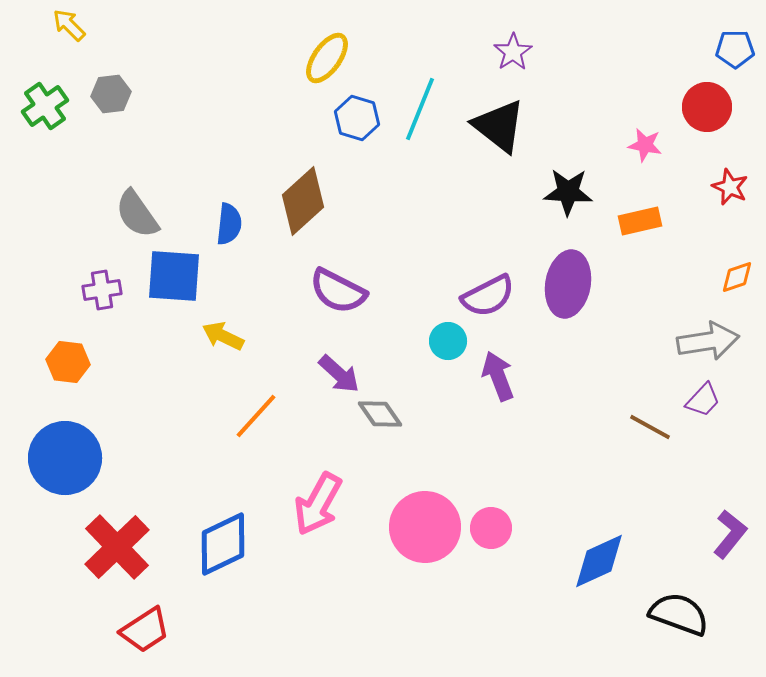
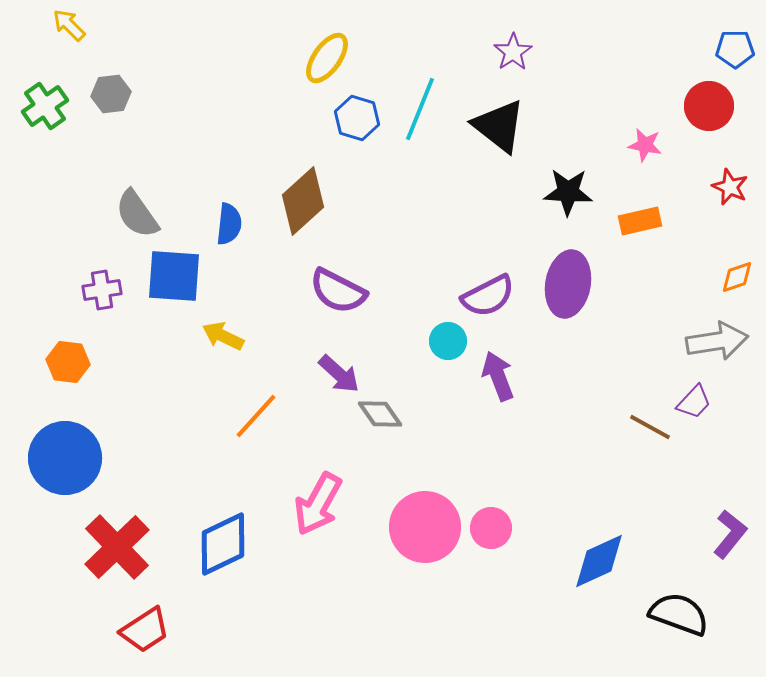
red circle at (707, 107): moved 2 px right, 1 px up
gray arrow at (708, 341): moved 9 px right
purple trapezoid at (703, 400): moved 9 px left, 2 px down
